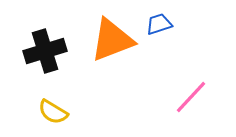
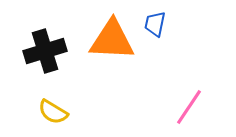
blue trapezoid: moved 4 px left; rotated 60 degrees counterclockwise
orange triangle: rotated 24 degrees clockwise
pink line: moved 2 px left, 10 px down; rotated 9 degrees counterclockwise
